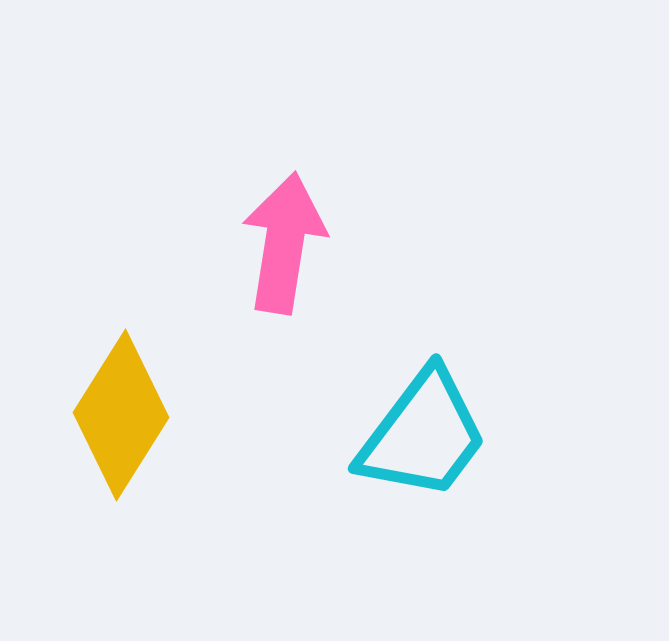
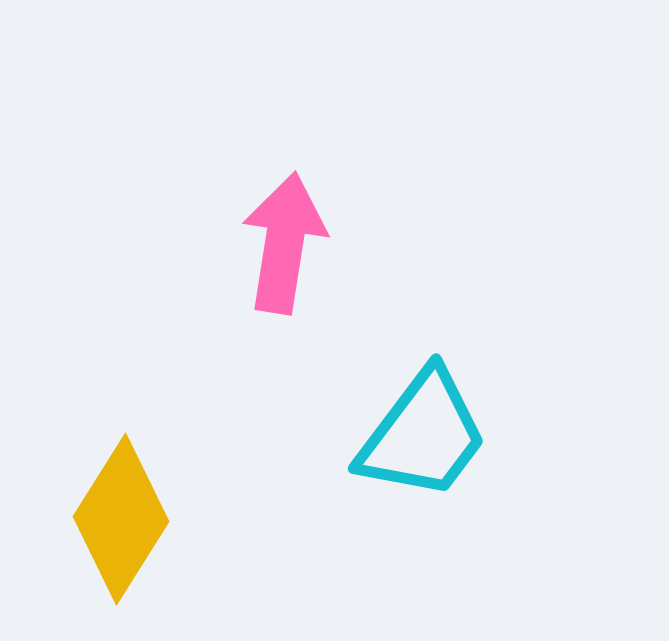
yellow diamond: moved 104 px down
